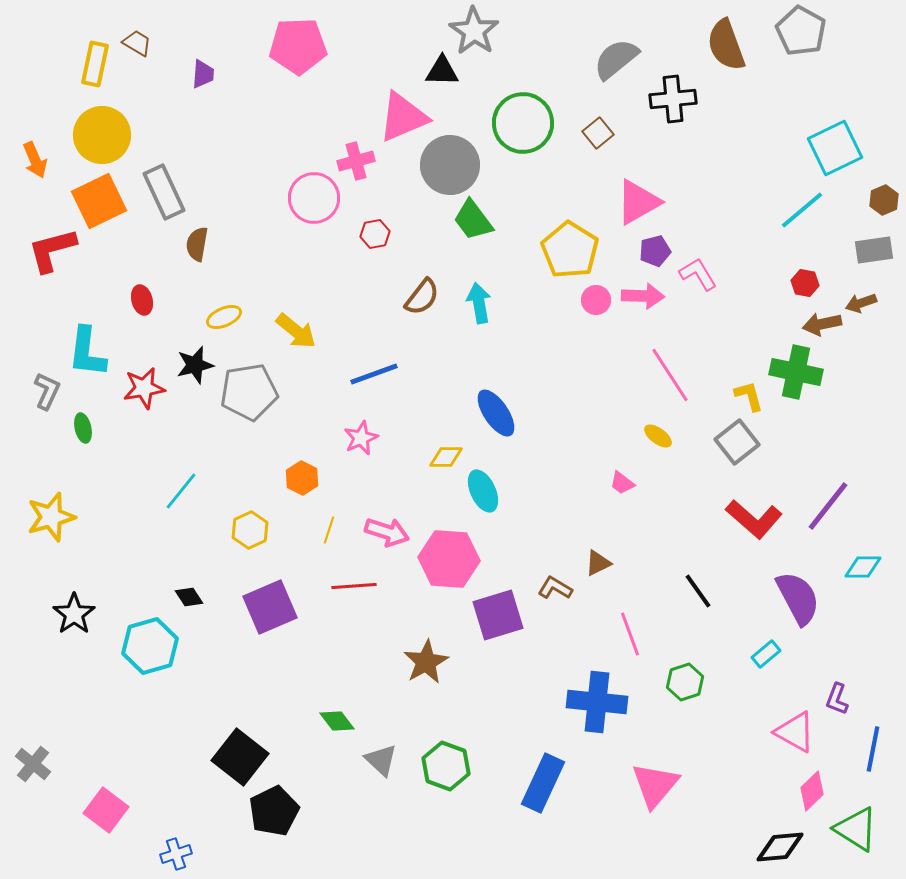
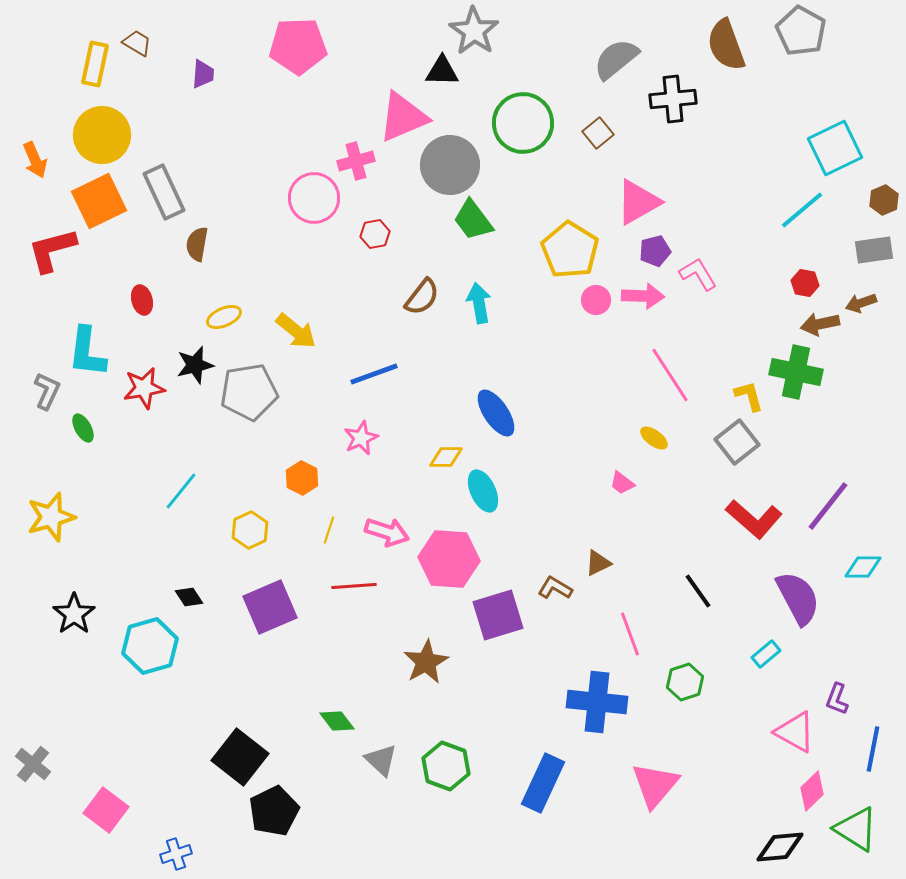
brown arrow at (822, 324): moved 2 px left
green ellipse at (83, 428): rotated 16 degrees counterclockwise
yellow ellipse at (658, 436): moved 4 px left, 2 px down
